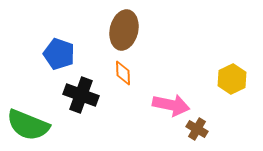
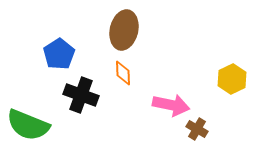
blue pentagon: rotated 20 degrees clockwise
